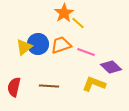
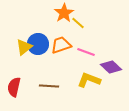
yellow L-shape: moved 5 px left, 4 px up
